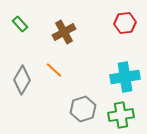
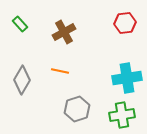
orange line: moved 6 px right, 1 px down; rotated 30 degrees counterclockwise
cyan cross: moved 2 px right, 1 px down
gray hexagon: moved 6 px left
green cross: moved 1 px right
